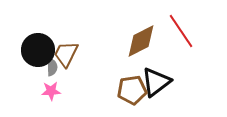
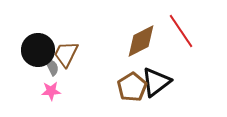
gray semicircle: rotated 24 degrees counterclockwise
brown pentagon: moved 3 px up; rotated 24 degrees counterclockwise
